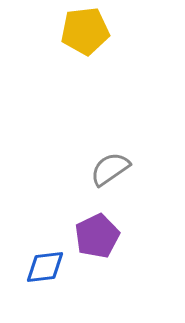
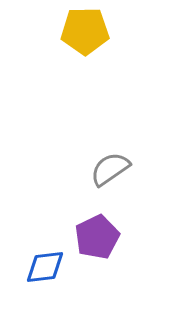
yellow pentagon: rotated 6 degrees clockwise
purple pentagon: moved 1 px down
